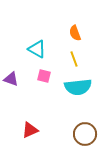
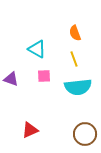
pink square: rotated 16 degrees counterclockwise
